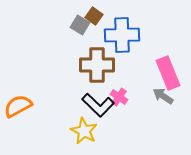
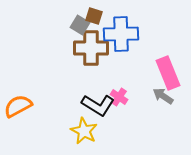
brown square: rotated 18 degrees counterclockwise
blue cross: moved 1 px left, 1 px up
brown cross: moved 6 px left, 17 px up
black L-shape: rotated 12 degrees counterclockwise
